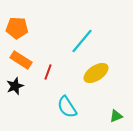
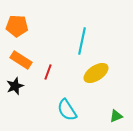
orange pentagon: moved 2 px up
cyan line: rotated 28 degrees counterclockwise
cyan semicircle: moved 3 px down
